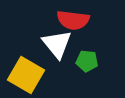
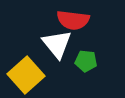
green pentagon: moved 1 px left
yellow square: rotated 18 degrees clockwise
